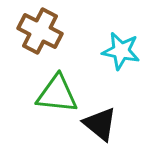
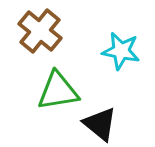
brown cross: rotated 12 degrees clockwise
green triangle: moved 1 px right, 3 px up; rotated 15 degrees counterclockwise
